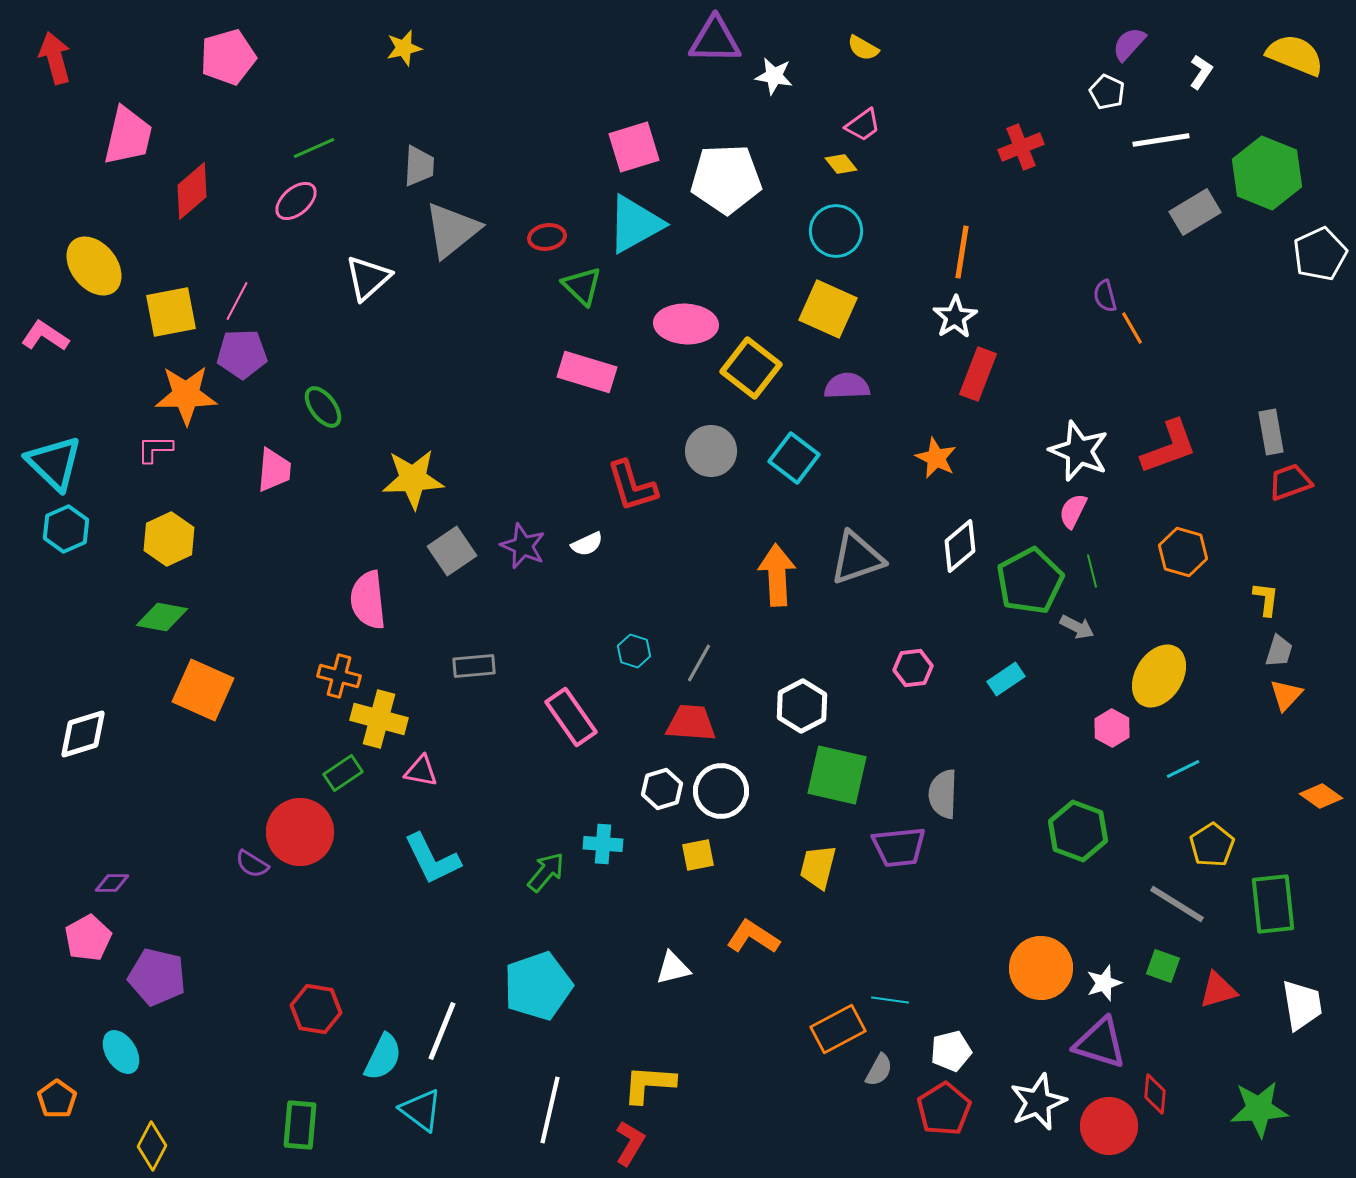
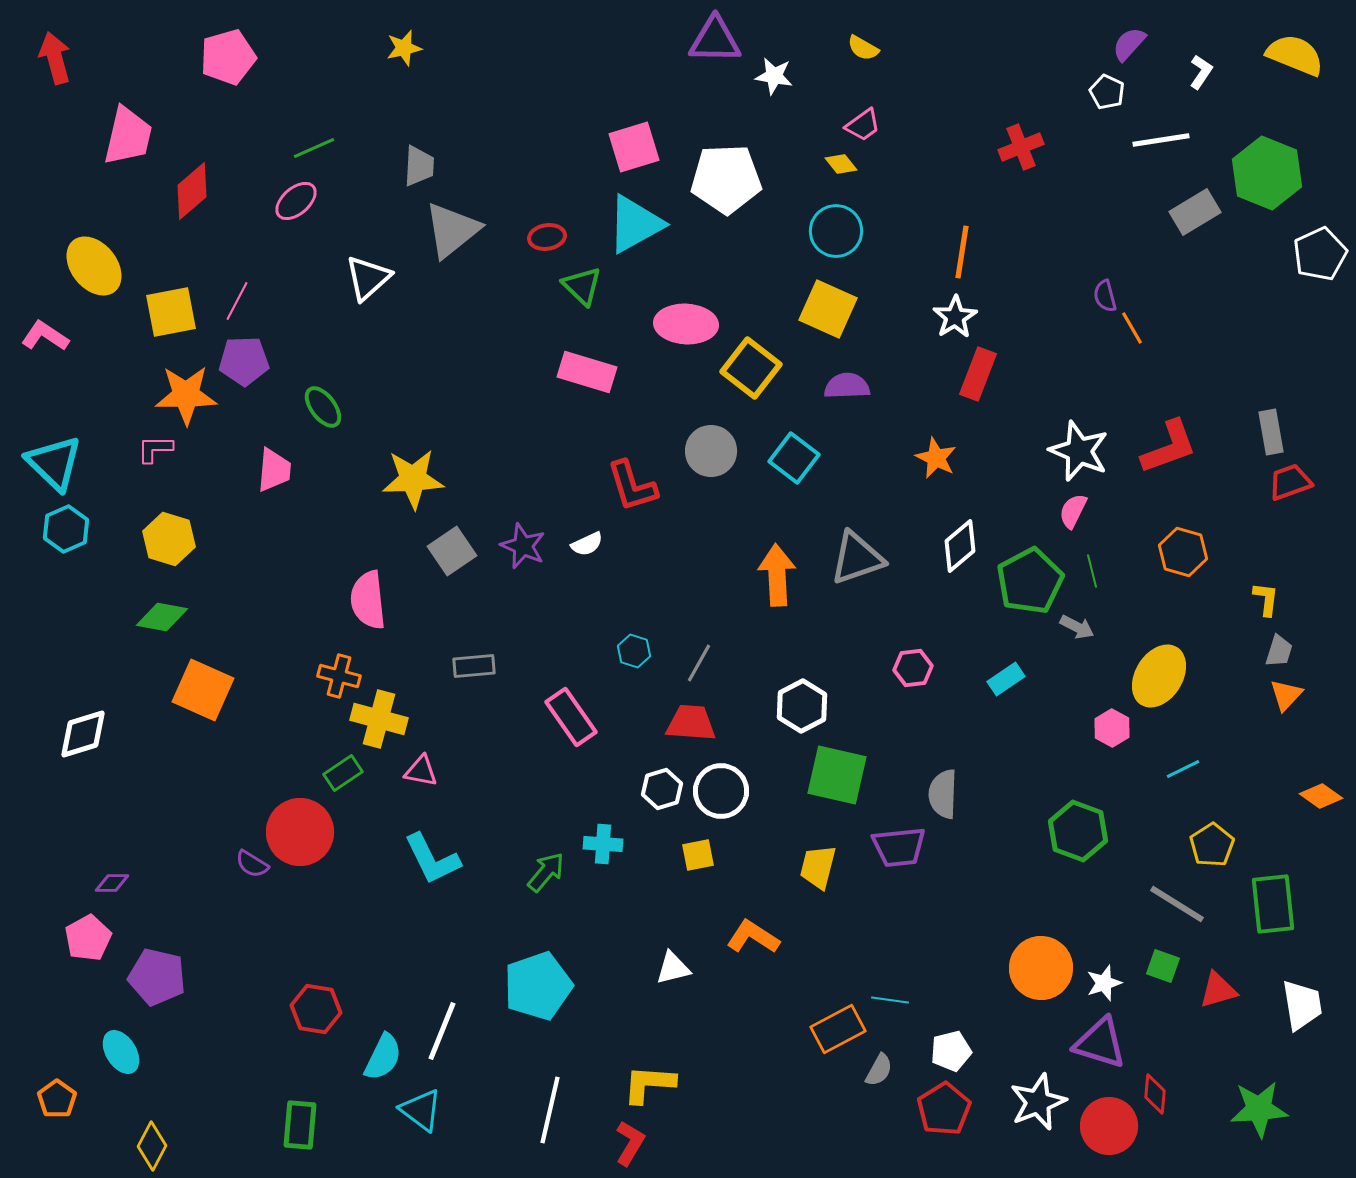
purple pentagon at (242, 354): moved 2 px right, 7 px down
yellow hexagon at (169, 539): rotated 18 degrees counterclockwise
